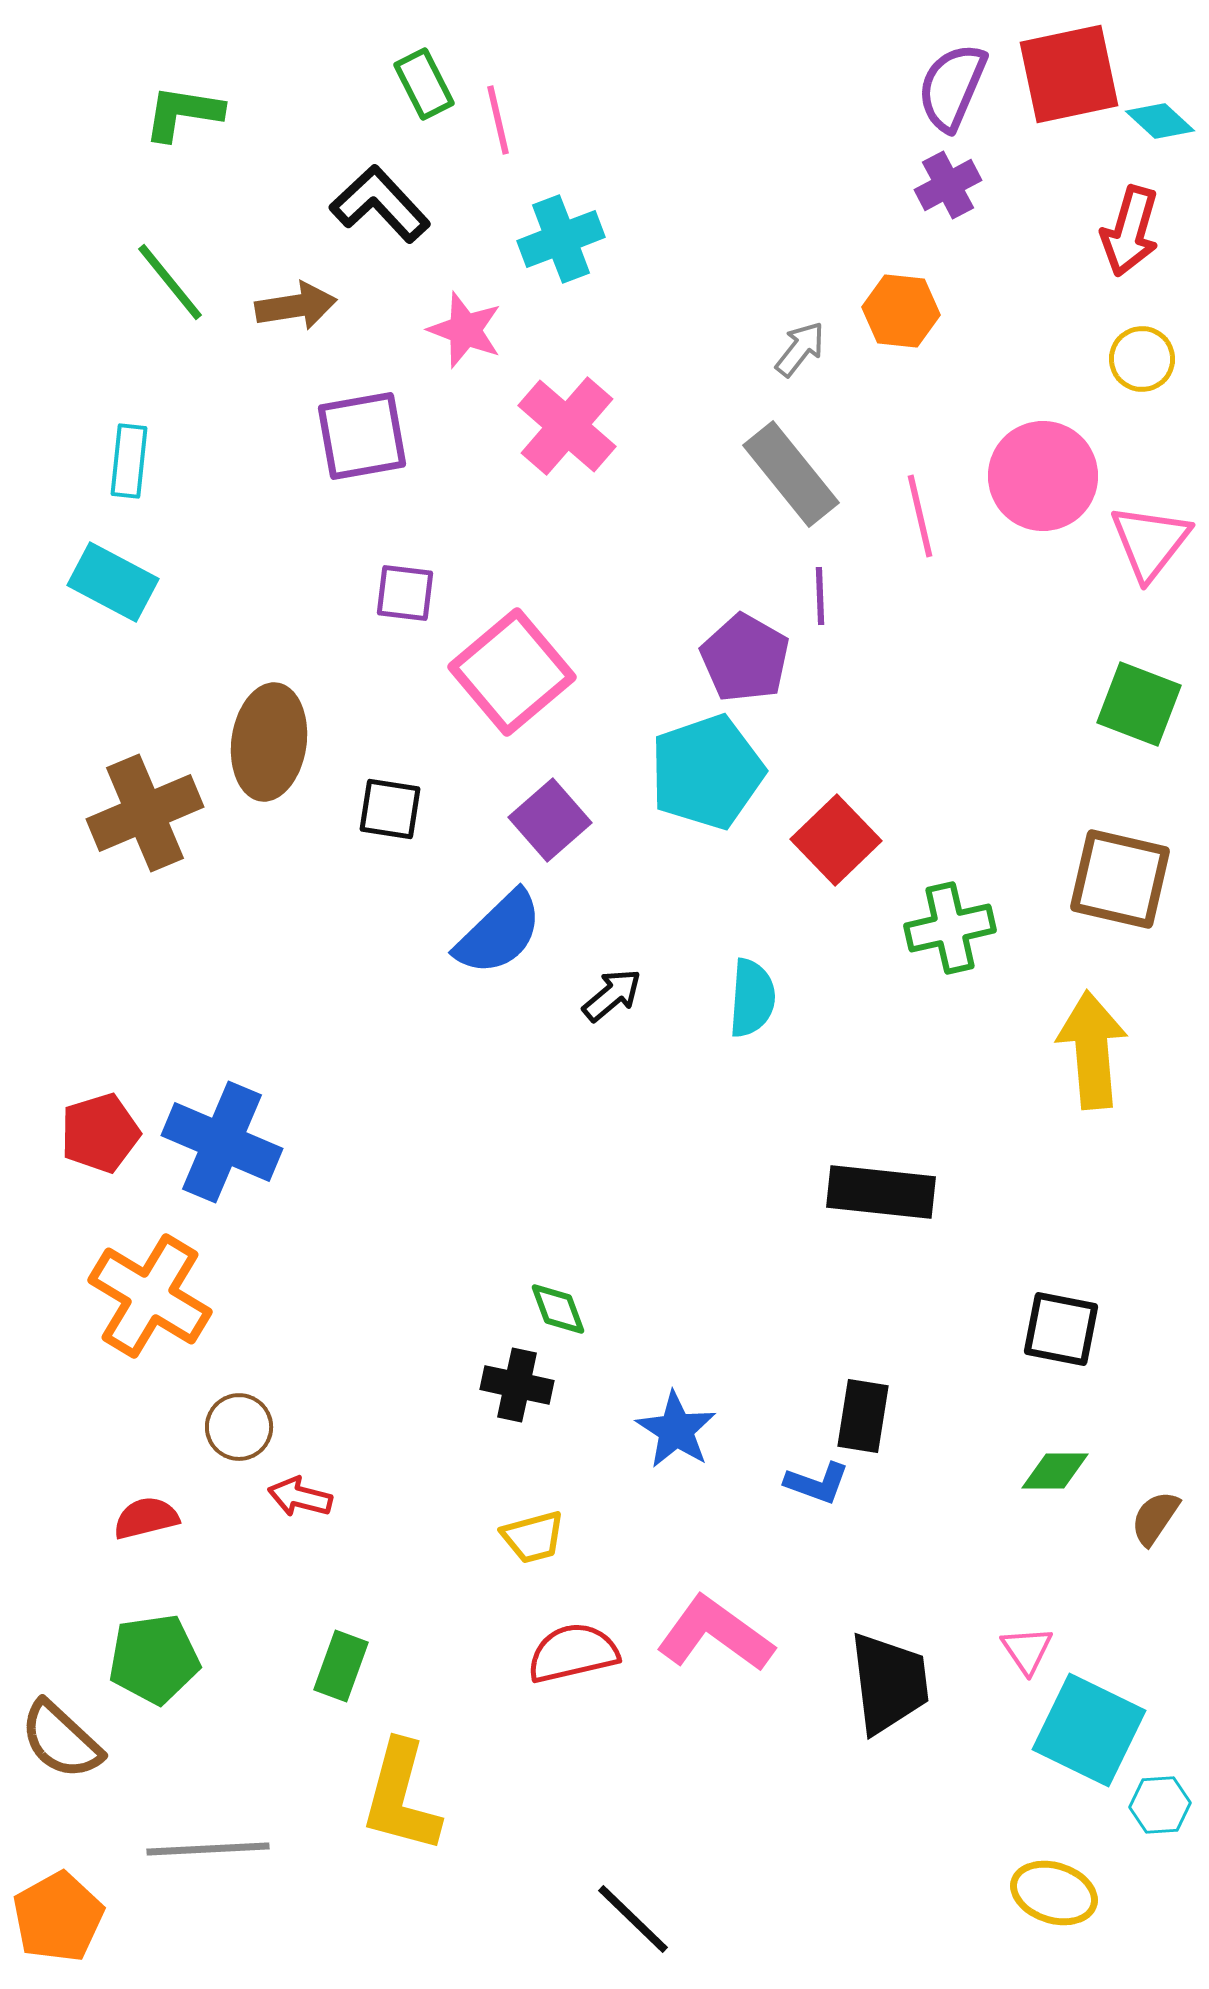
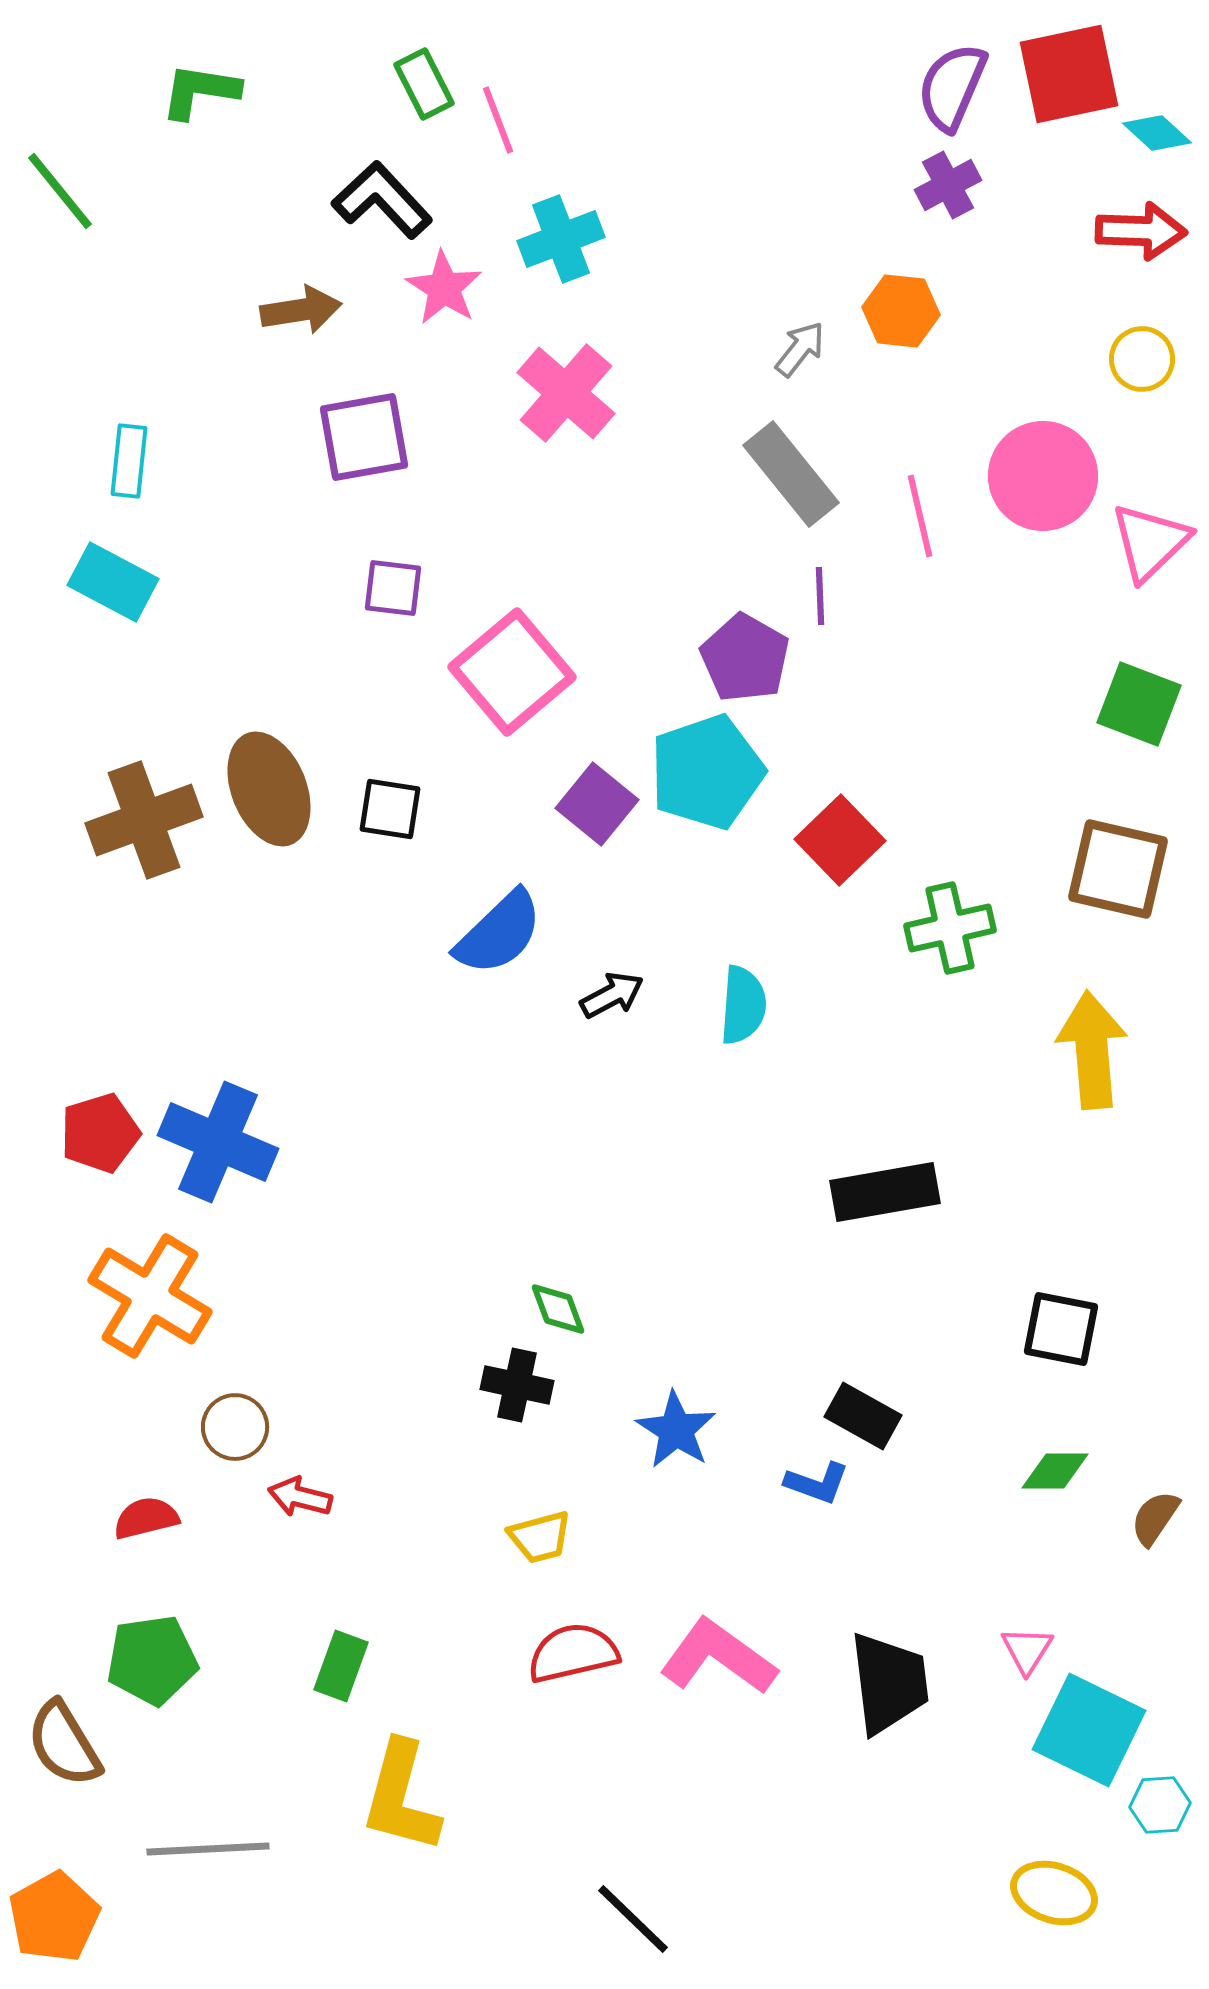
green L-shape at (183, 113): moved 17 px right, 22 px up
pink line at (498, 120): rotated 8 degrees counterclockwise
cyan diamond at (1160, 121): moved 3 px left, 12 px down
black L-shape at (380, 204): moved 2 px right, 4 px up
red arrow at (1130, 231): moved 11 px right; rotated 104 degrees counterclockwise
green line at (170, 282): moved 110 px left, 91 px up
brown arrow at (296, 306): moved 5 px right, 4 px down
pink star at (465, 330): moved 21 px left, 42 px up; rotated 12 degrees clockwise
pink cross at (567, 426): moved 1 px left, 33 px up
purple square at (362, 436): moved 2 px right, 1 px down
pink triangle at (1150, 542): rotated 8 degrees clockwise
purple square at (405, 593): moved 12 px left, 5 px up
brown ellipse at (269, 742): moved 47 px down; rotated 30 degrees counterclockwise
brown cross at (145, 813): moved 1 px left, 7 px down; rotated 3 degrees clockwise
purple square at (550, 820): moved 47 px right, 16 px up; rotated 10 degrees counterclockwise
red square at (836, 840): moved 4 px right
brown square at (1120, 879): moved 2 px left, 10 px up
black arrow at (612, 995): rotated 12 degrees clockwise
cyan semicircle at (752, 998): moved 9 px left, 7 px down
blue cross at (222, 1142): moved 4 px left
black rectangle at (881, 1192): moved 4 px right; rotated 16 degrees counterclockwise
black rectangle at (863, 1416): rotated 70 degrees counterclockwise
brown circle at (239, 1427): moved 4 px left
yellow trapezoid at (533, 1537): moved 7 px right
pink L-shape at (715, 1634): moved 3 px right, 23 px down
pink triangle at (1027, 1650): rotated 6 degrees clockwise
green pentagon at (154, 1659): moved 2 px left, 1 px down
brown semicircle at (61, 1740): moved 3 px right, 4 px down; rotated 16 degrees clockwise
orange pentagon at (58, 1917): moved 4 px left
